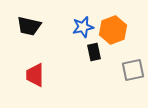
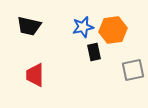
orange hexagon: rotated 12 degrees clockwise
